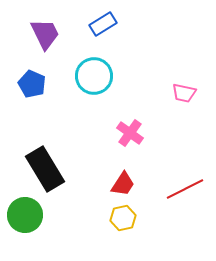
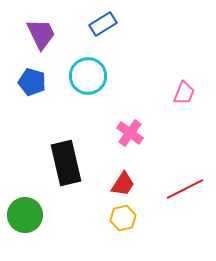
purple trapezoid: moved 4 px left
cyan circle: moved 6 px left
blue pentagon: moved 2 px up; rotated 8 degrees counterclockwise
pink trapezoid: rotated 80 degrees counterclockwise
black rectangle: moved 21 px right, 6 px up; rotated 18 degrees clockwise
